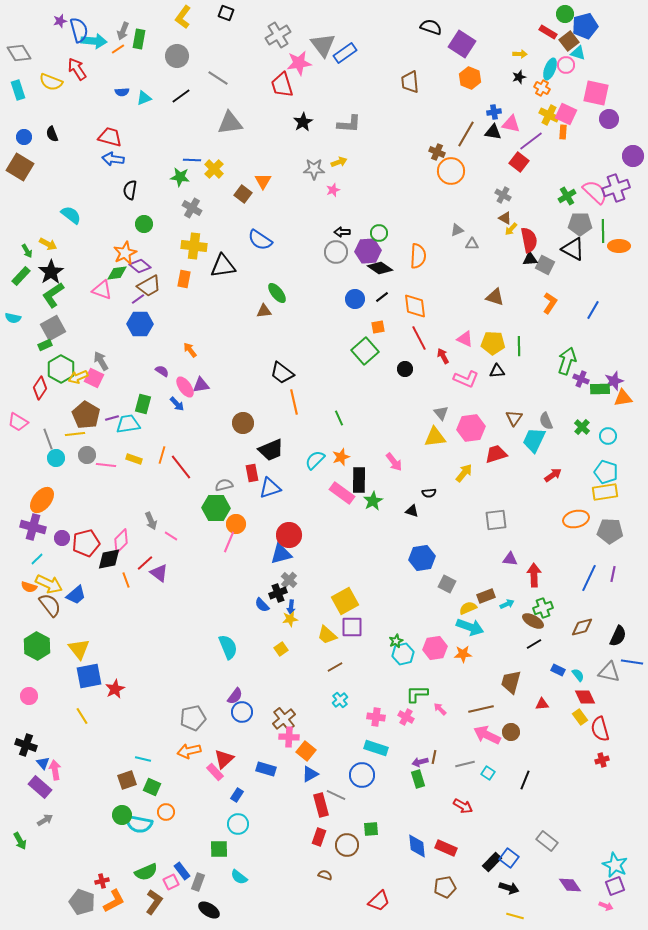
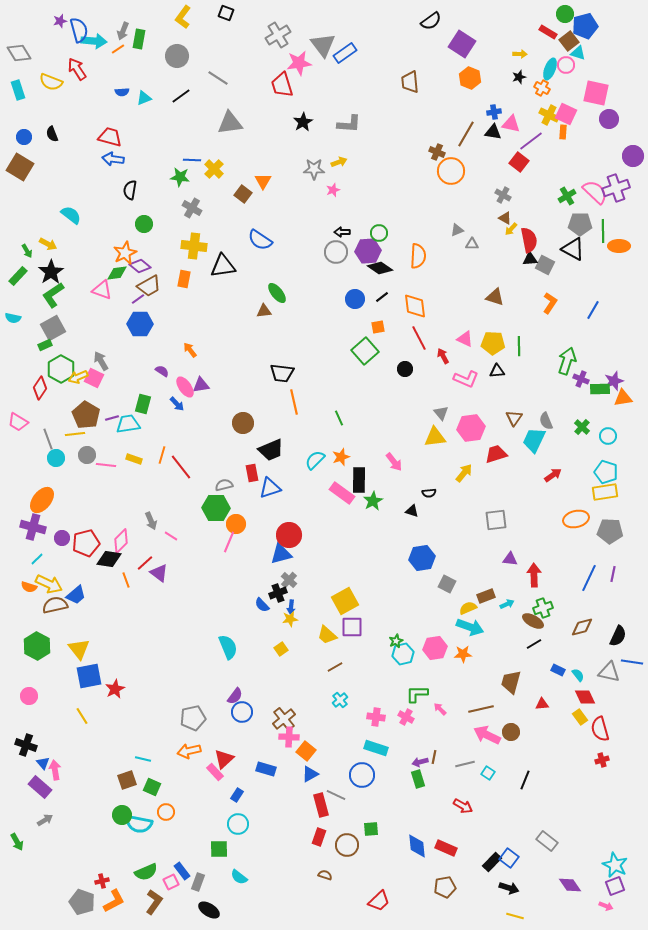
black semicircle at (431, 27): moved 6 px up; rotated 125 degrees clockwise
green rectangle at (21, 276): moved 3 px left
black trapezoid at (282, 373): rotated 30 degrees counterclockwise
black diamond at (109, 559): rotated 20 degrees clockwise
brown semicircle at (50, 605): moved 5 px right; rotated 65 degrees counterclockwise
green arrow at (20, 841): moved 3 px left, 1 px down
